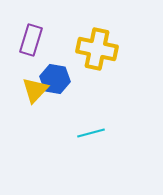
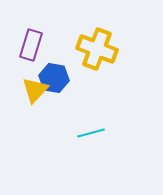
purple rectangle: moved 5 px down
yellow cross: rotated 9 degrees clockwise
blue hexagon: moved 1 px left, 1 px up
